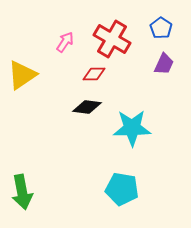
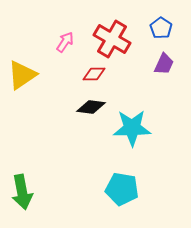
black diamond: moved 4 px right
